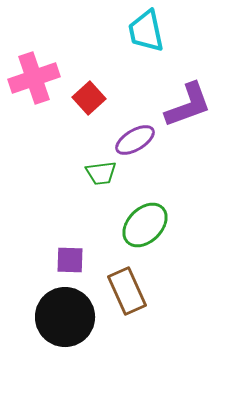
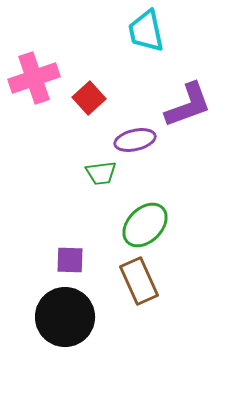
purple ellipse: rotated 18 degrees clockwise
brown rectangle: moved 12 px right, 10 px up
